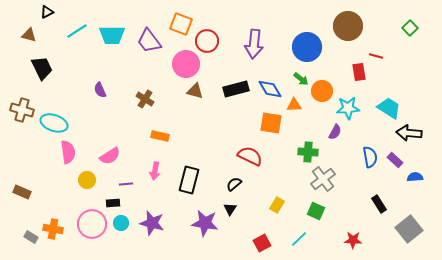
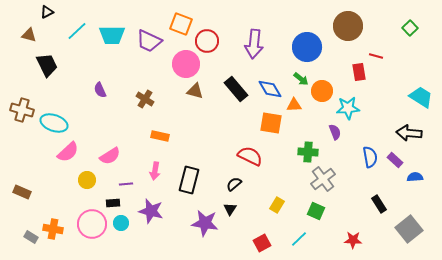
cyan line at (77, 31): rotated 10 degrees counterclockwise
purple trapezoid at (149, 41): rotated 28 degrees counterclockwise
black trapezoid at (42, 68): moved 5 px right, 3 px up
black rectangle at (236, 89): rotated 65 degrees clockwise
cyan trapezoid at (389, 108): moved 32 px right, 11 px up
purple semicircle at (335, 132): rotated 49 degrees counterclockwise
pink semicircle at (68, 152): rotated 55 degrees clockwise
purple star at (152, 223): moved 1 px left, 12 px up
